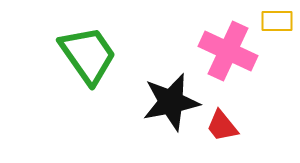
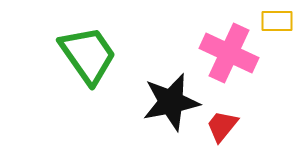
pink cross: moved 1 px right, 2 px down
red trapezoid: rotated 78 degrees clockwise
